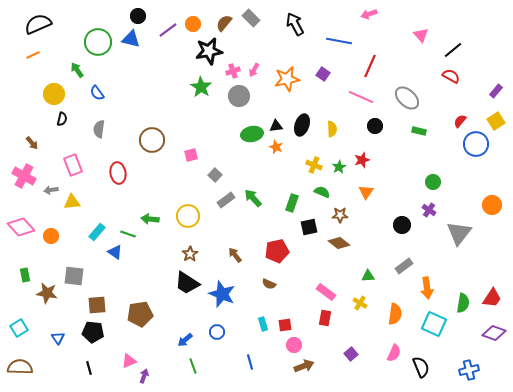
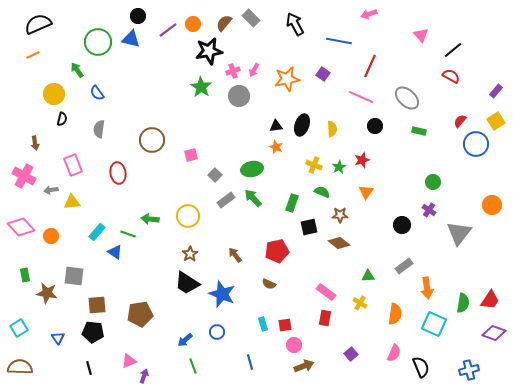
green ellipse at (252, 134): moved 35 px down
brown arrow at (32, 143): moved 3 px right; rotated 32 degrees clockwise
red trapezoid at (492, 298): moved 2 px left, 2 px down
